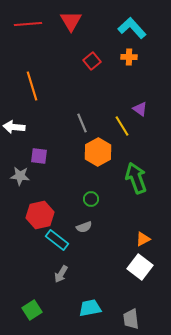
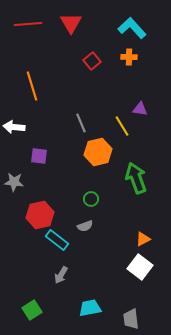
red triangle: moved 2 px down
purple triangle: rotated 28 degrees counterclockwise
gray line: moved 1 px left
orange hexagon: rotated 16 degrees clockwise
gray star: moved 6 px left, 6 px down
gray semicircle: moved 1 px right, 1 px up
gray arrow: moved 1 px down
